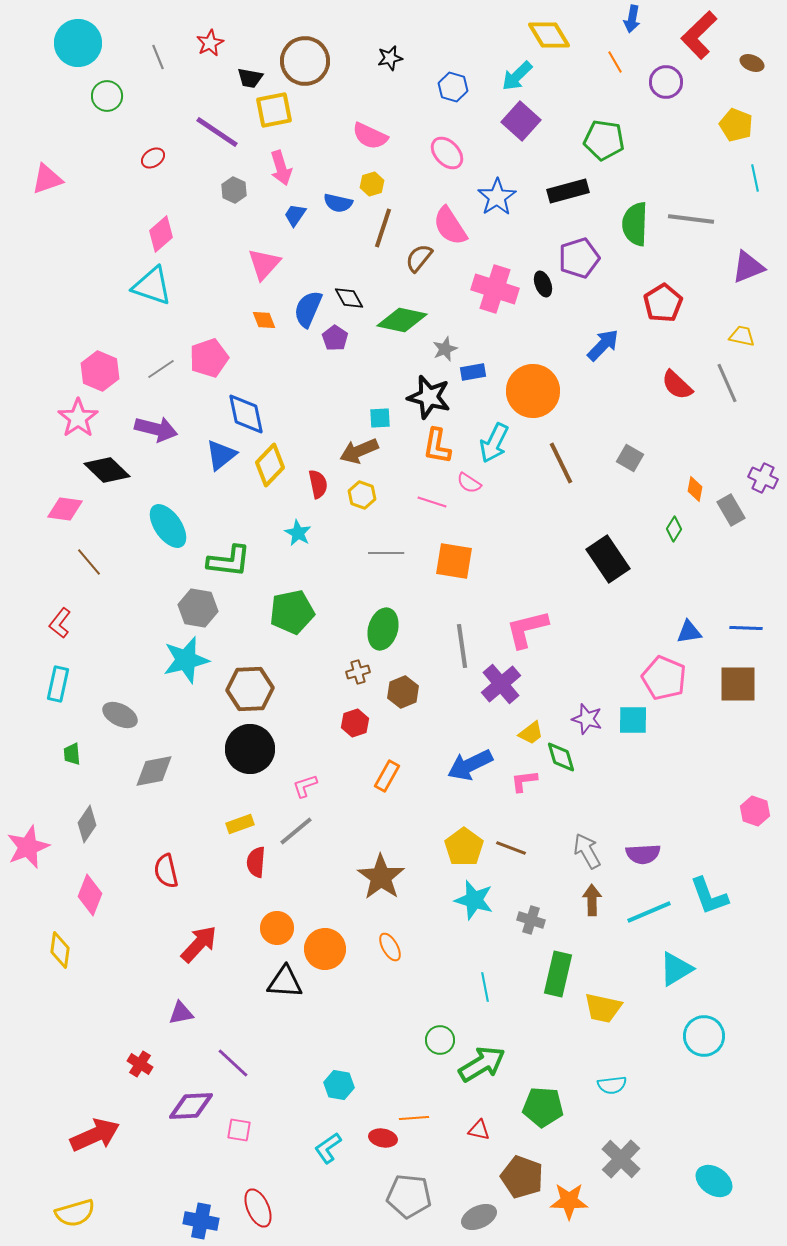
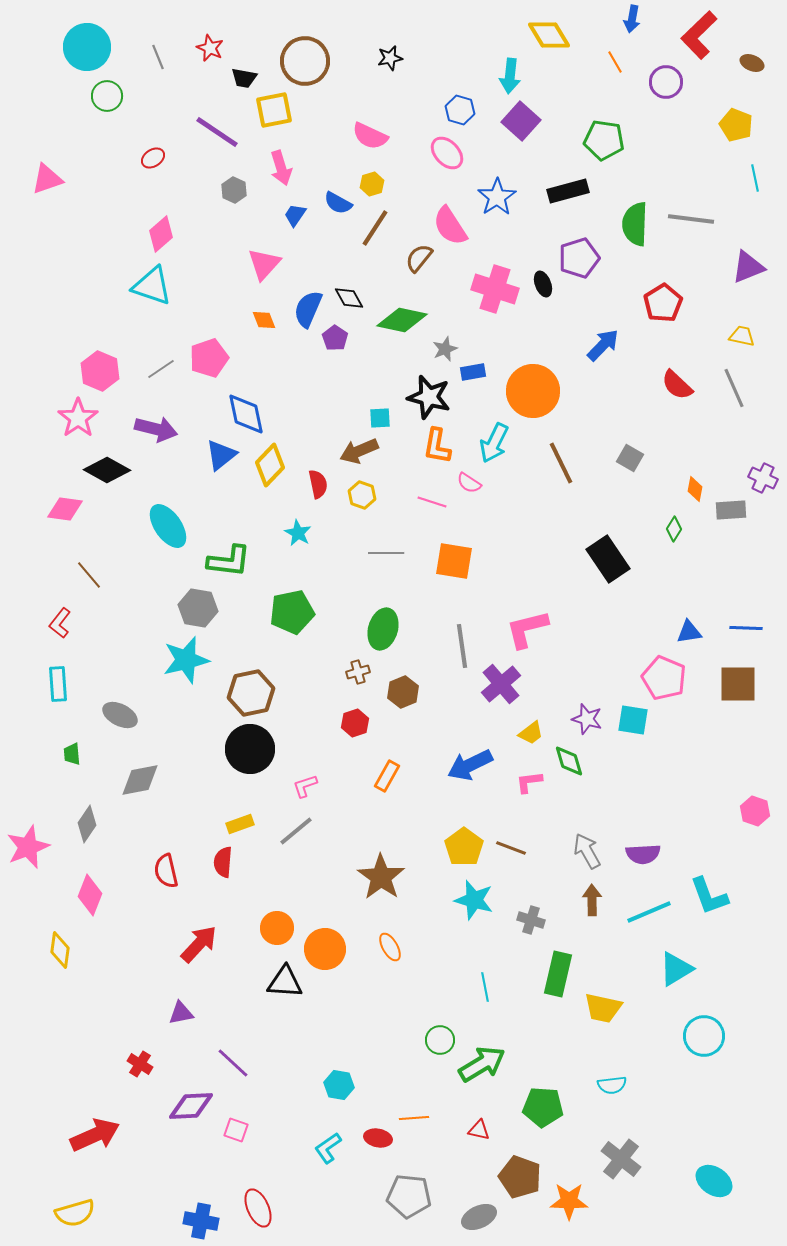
cyan circle at (78, 43): moved 9 px right, 4 px down
red star at (210, 43): moved 5 px down; rotated 20 degrees counterclockwise
cyan arrow at (517, 76): moved 7 px left; rotated 40 degrees counterclockwise
black trapezoid at (250, 78): moved 6 px left
blue hexagon at (453, 87): moved 7 px right, 23 px down
blue semicircle at (338, 203): rotated 16 degrees clockwise
brown line at (383, 228): moved 8 px left; rotated 15 degrees clockwise
gray line at (727, 383): moved 7 px right, 5 px down
black diamond at (107, 470): rotated 15 degrees counterclockwise
gray rectangle at (731, 510): rotated 64 degrees counterclockwise
brown line at (89, 562): moved 13 px down
cyan rectangle at (58, 684): rotated 16 degrees counterclockwise
brown hexagon at (250, 689): moved 1 px right, 4 px down; rotated 9 degrees counterclockwise
cyan square at (633, 720): rotated 8 degrees clockwise
green diamond at (561, 757): moved 8 px right, 4 px down
gray diamond at (154, 771): moved 14 px left, 9 px down
pink L-shape at (524, 781): moved 5 px right, 1 px down
red semicircle at (256, 862): moved 33 px left
pink square at (239, 1130): moved 3 px left; rotated 10 degrees clockwise
red ellipse at (383, 1138): moved 5 px left
gray cross at (621, 1159): rotated 6 degrees counterclockwise
brown pentagon at (522, 1177): moved 2 px left
